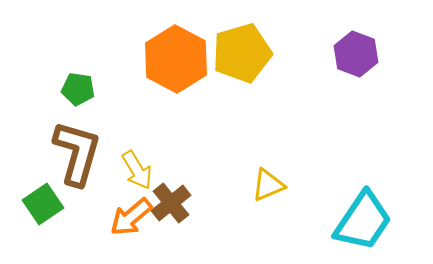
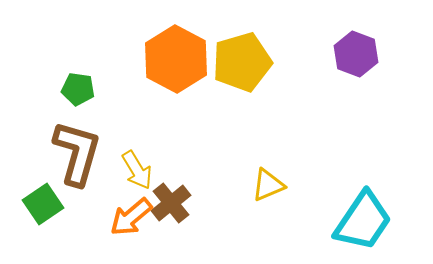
yellow pentagon: moved 9 px down
